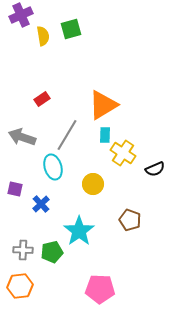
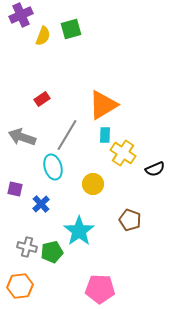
yellow semicircle: rotated 30 degrees clockwise
gray cross: moved 4 px right, 3 px up; rotated 12 degrees clockwise
